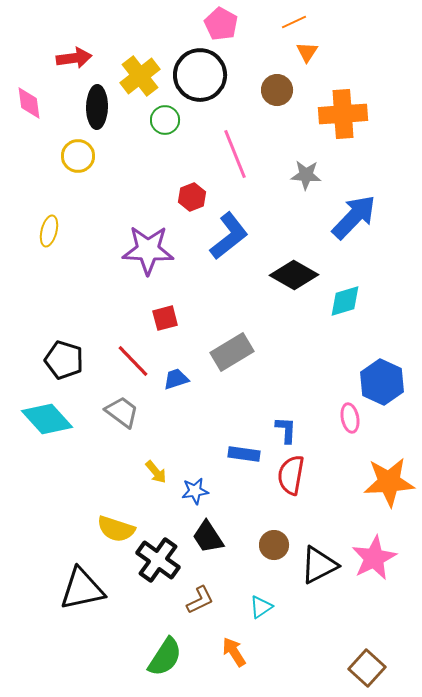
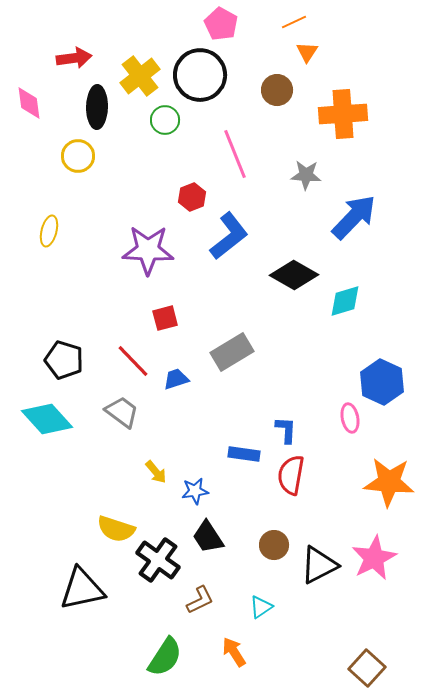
orange star at (389, 482): rotated 9 degrees clockwise
